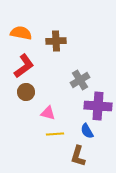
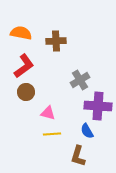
yellow line: moved 3 px left
